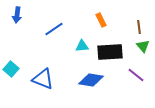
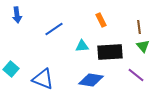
blue arrow: rotated 14 degrees counterclockwise
